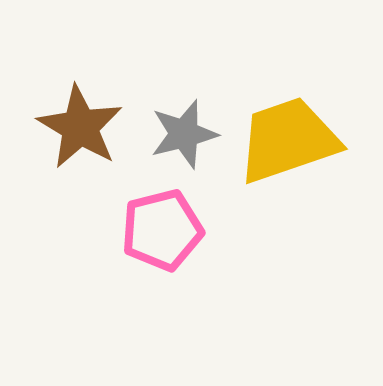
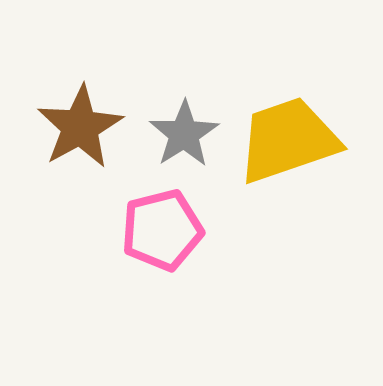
brown star: rotated 12 degrees clockwise
gray star: rotated 18 degrees counterclockwise
